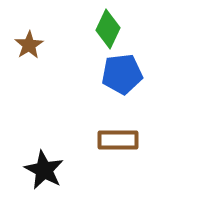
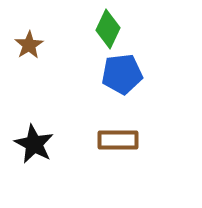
black star: moved 10 px left, 26 px up
